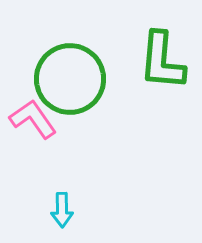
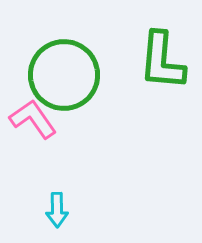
green circle: moved 6 px left, 4 px up
cyan arrow: moved 5 px left
